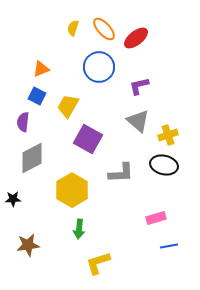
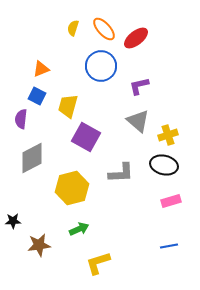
blue circle: moved 2 px right, 1 px up
yellow trapezoid: rotated 15 degrees counterclockwise
purple semicircle: moved 2 px left, 3 px up
purple square: moved 2 px left, 2 px up
yellow hexagon: moved 2 px up; rotated 16 degrees clockwise
black star: moved 22 px down
pink rectangle: moved 15 px right, 17 px up
green arrow: rotated 120 degrees counterclockwise
brown star: moved 11 px right
